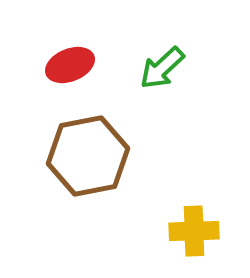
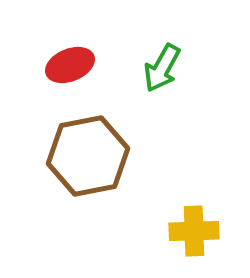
green arrow: rotated 18 degrees counterclockwise
